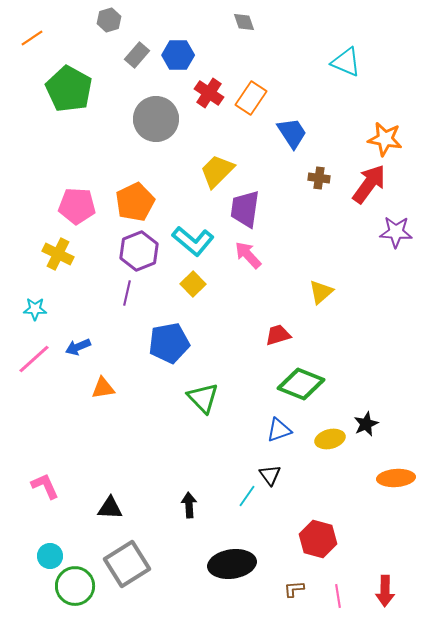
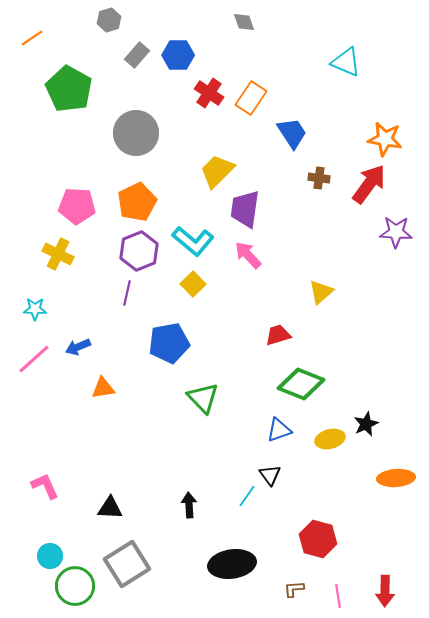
gray circle at (156, 119): moved 20 px left, 14 px down
orange pentagon at (135, 202): moved 2 px right
